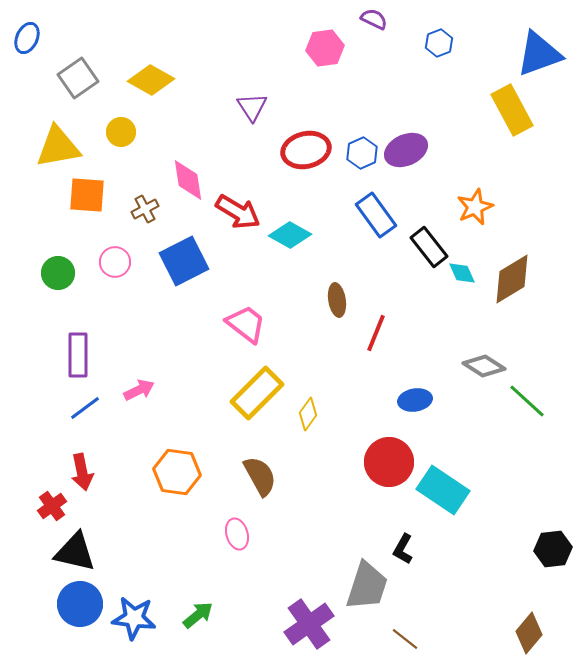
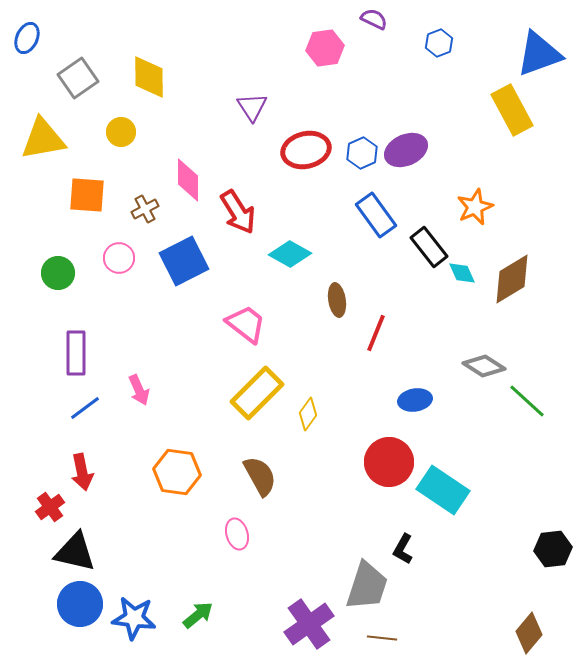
yellow diamond at (151, 80): moved 2 px left, 3 px up; rotated 60 degrees clockwise
yellow triangle at (58, 147): moved 15 px left, 8 px up
pink diamond at (188, 180): rotated 9 degrees clockwise
red arrow at (238, 212): rotated 27 degrees clockwise
cyan diamond at (290, 235): moved 19 px down
pink circle at (115, 262): moved 4 px right, 4 px up
purple rectangle at (78, 355): moved 2 px left, 2 px up
pink arrow at (139, 390): rotated 92 degrees clockwise
red cross at (52, 506): moved 2 px left, 1 px down
brown line at (405, 639): moved 23 px left, 1 px up; rotated 32 degrees counterclockwise
